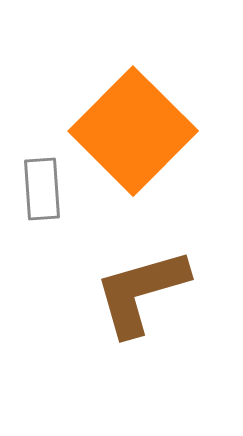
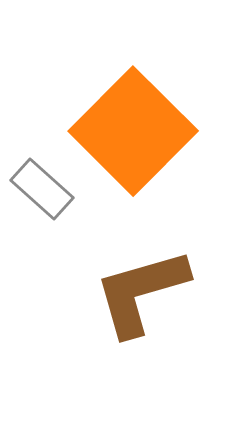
gray rectangle: rotated 44 degrees counterclockwise
